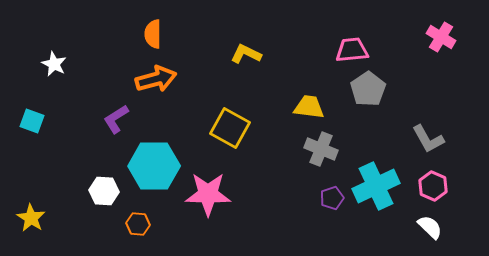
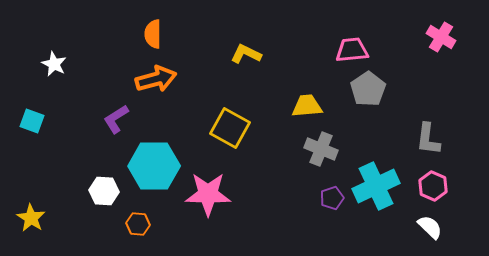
yellow trapezoid: moved 2 px left, 1 px up; rotated 12 degrees counterclockwise
gray L-shape: rotated 36 degrees clockwise
